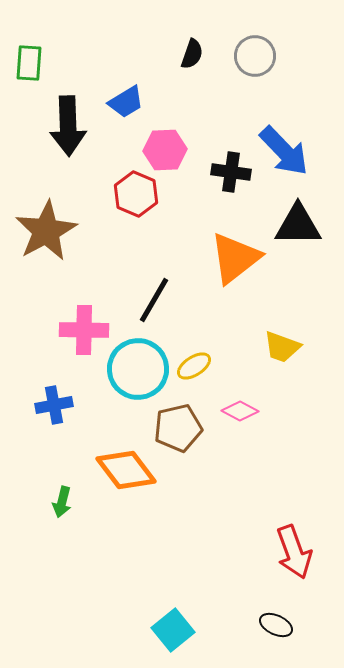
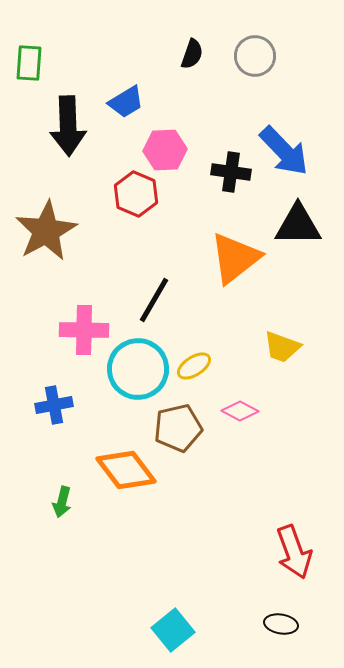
black ellipse: moved 5 px right, 1 px up; rotated 16 degrees counterclockwise
